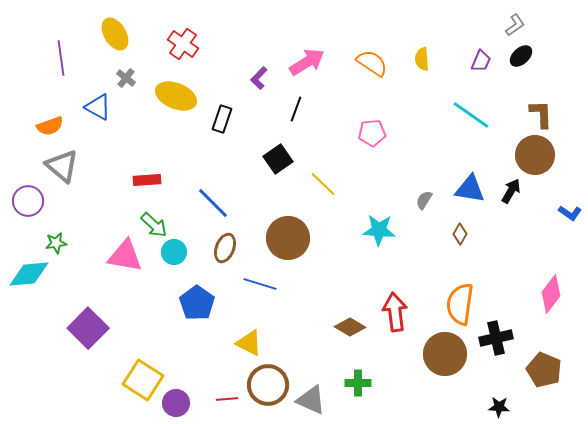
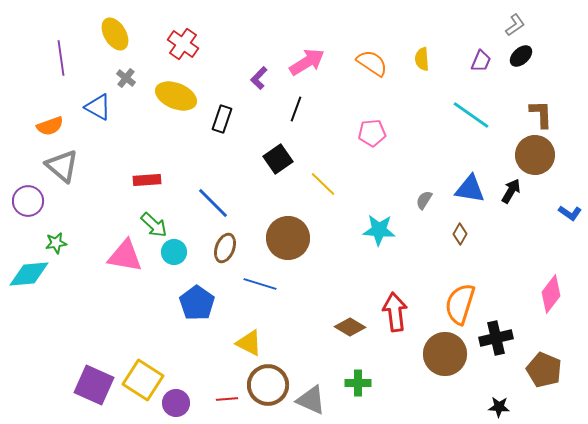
orange semicircle at (460, 304): rotated 9 degrees clockwise
purple square at (88, 328): moved 6 px right, 57 px down; rotated 21 degrees counterclockwise
